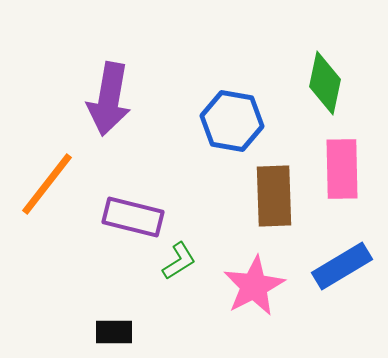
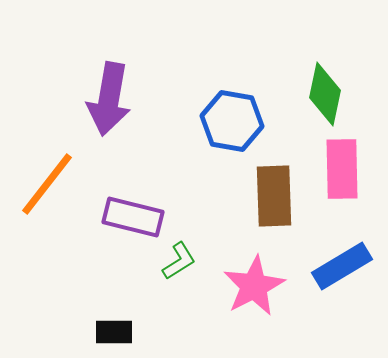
green diamond: moved 11 px down
